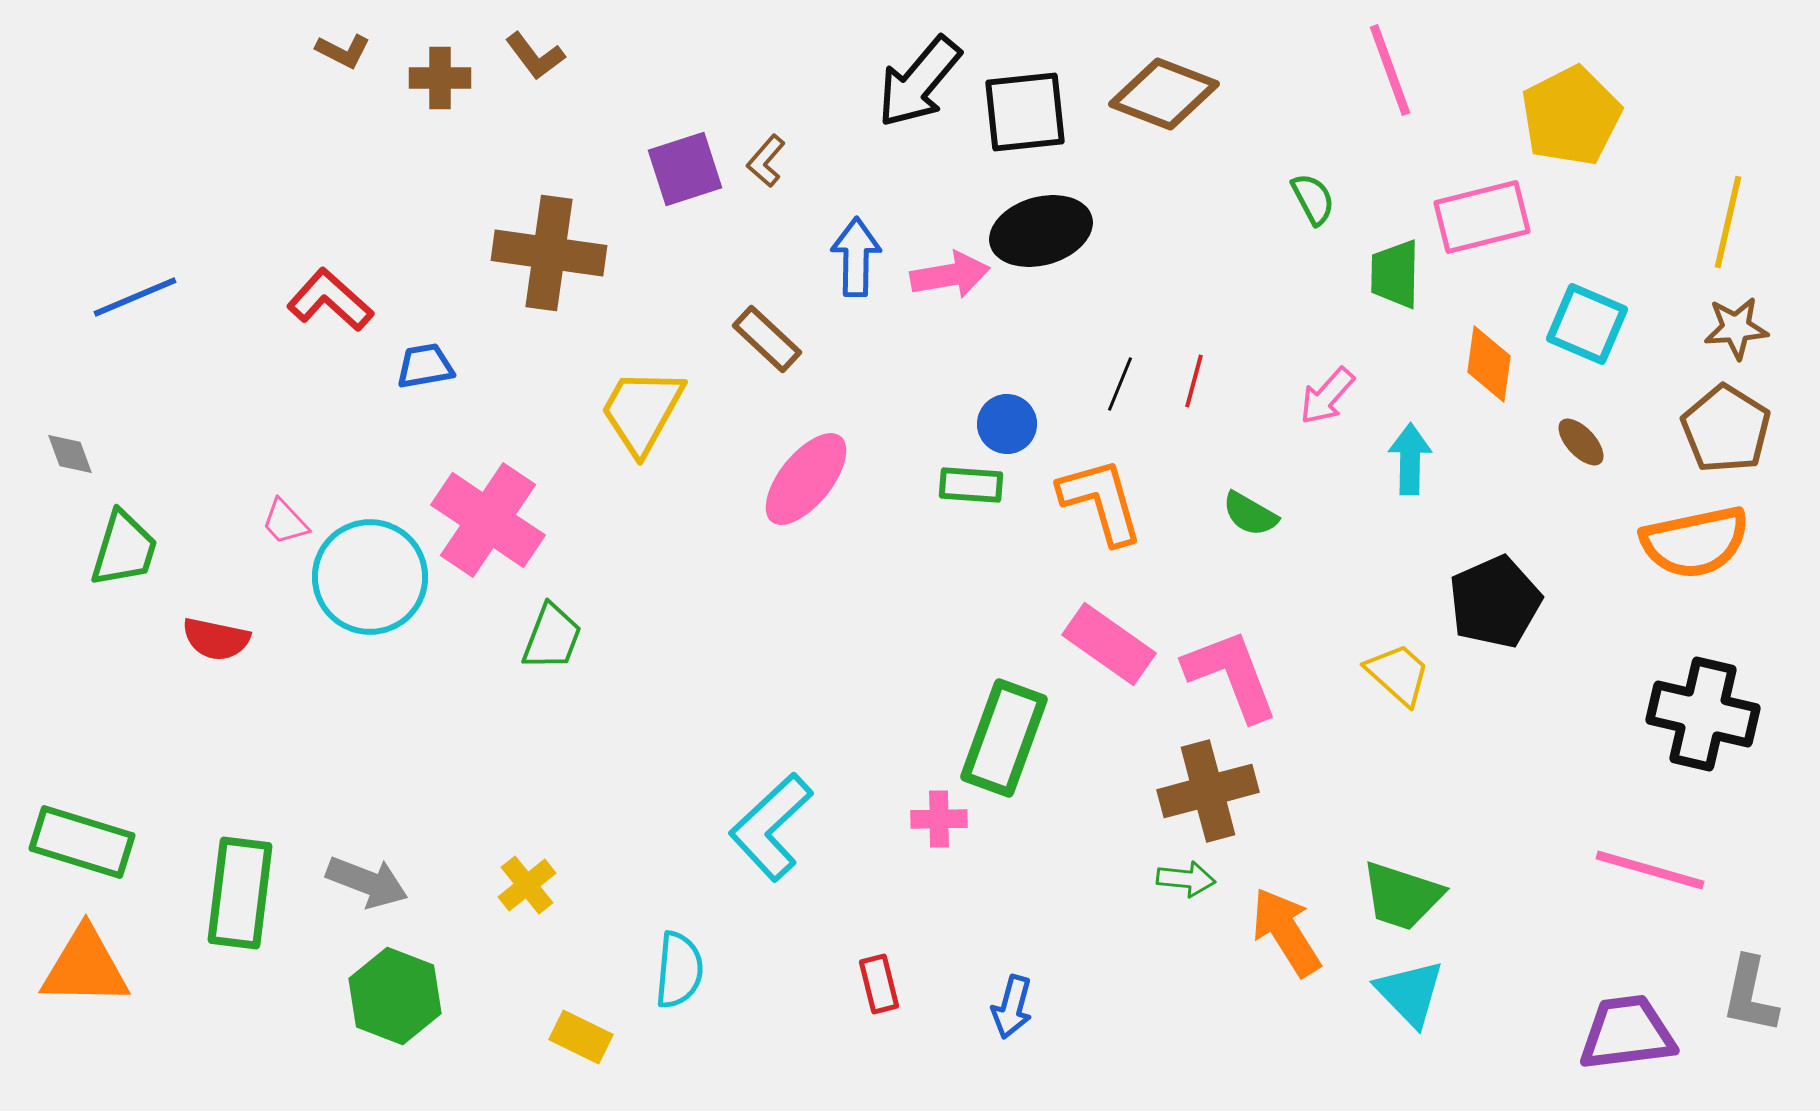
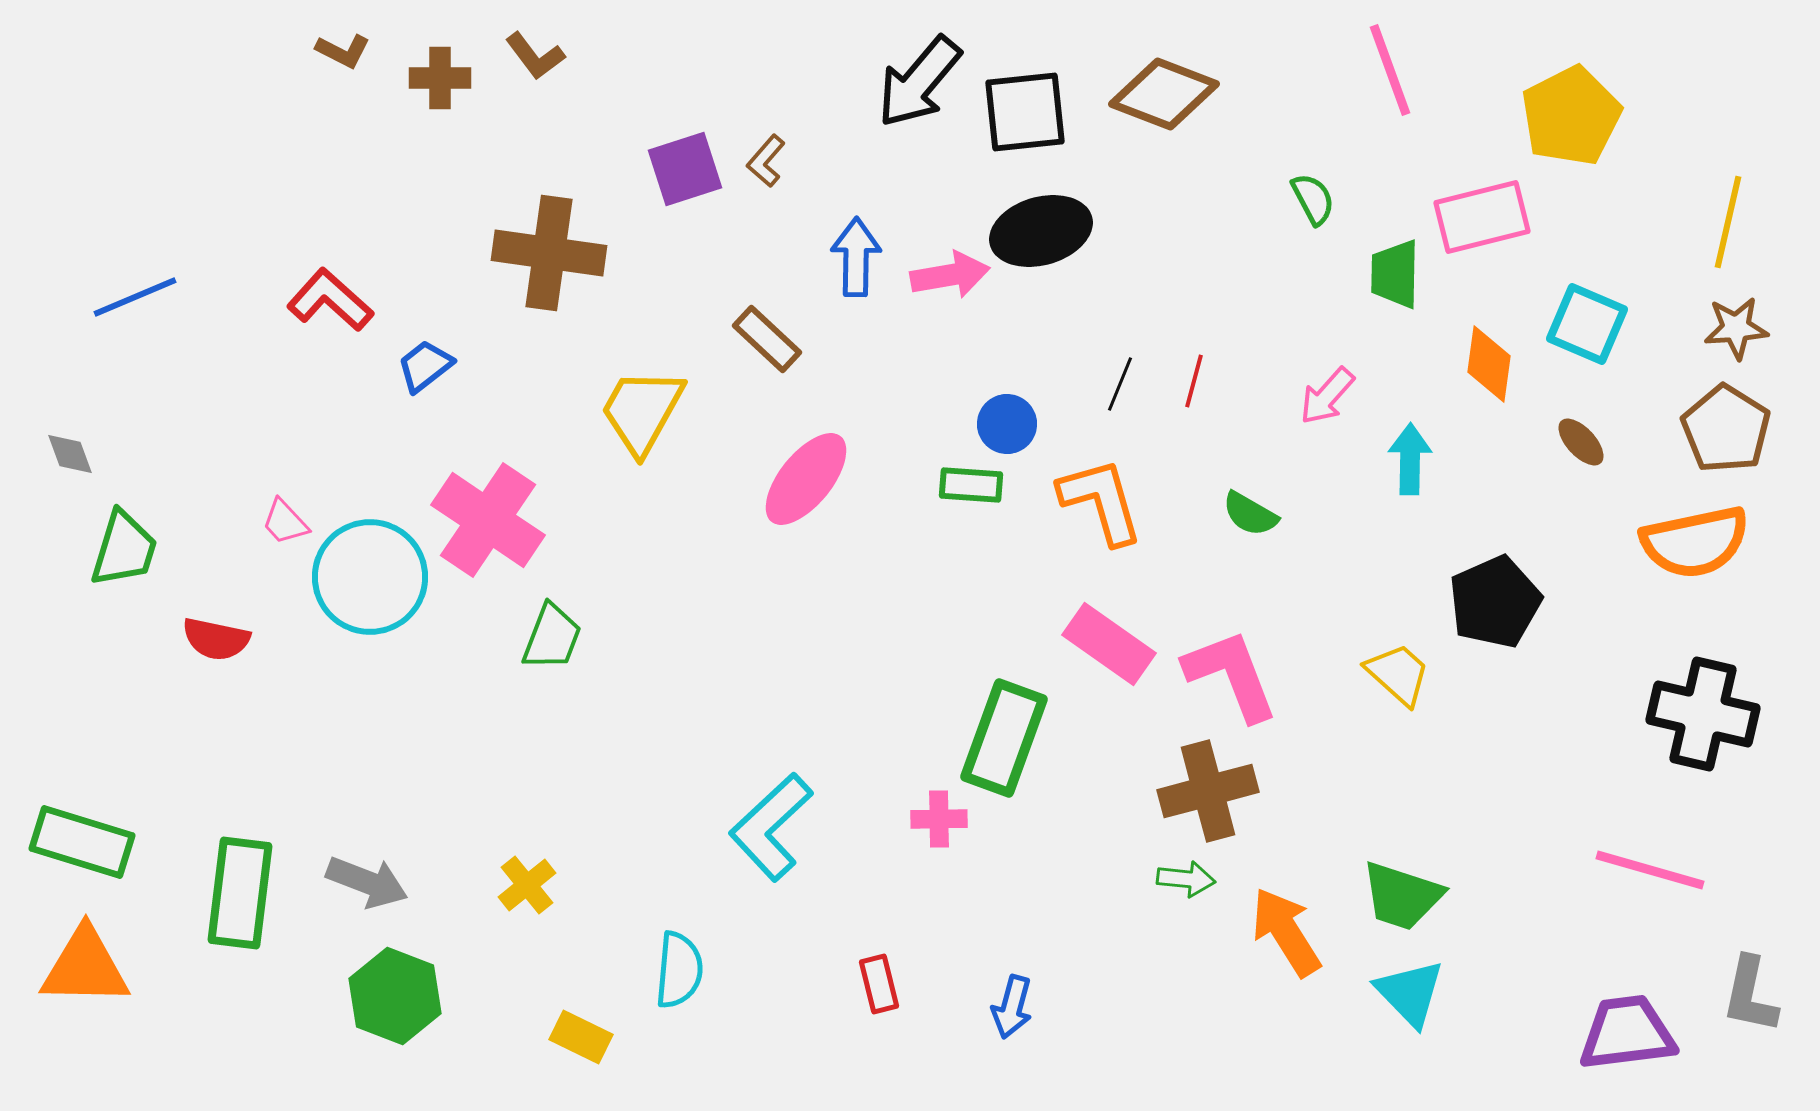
blue trapezoid at (425, 366): rotated 28 degrees counterclockwise
